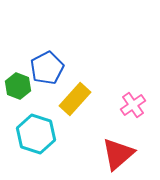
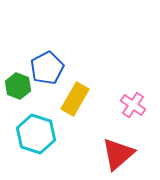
yellow rectangle: rotated 12 degrees counterclockwise
pink cross: rotated 20 degrees counterclockwise
